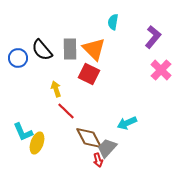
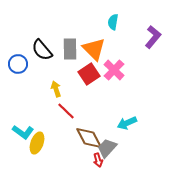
blue circle: moved 6 px down
pink cross: moved 47 px left
red square: rotated 30 degrees clockwise
cyan L-shape: rotated 30 degrees counterclockwise
